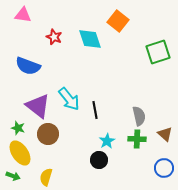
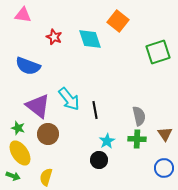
brown triangle: rotated 14 degrees clockwise
